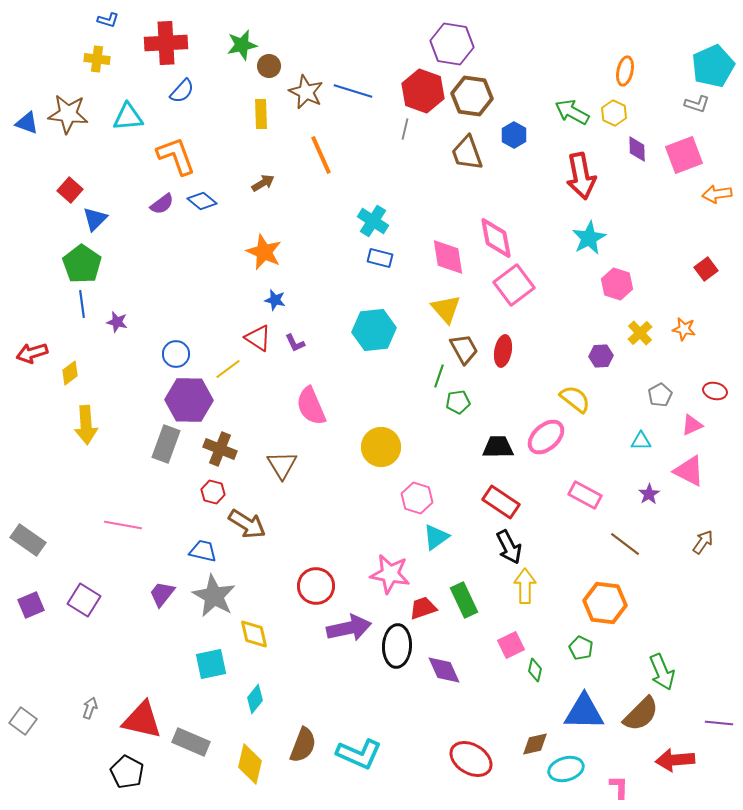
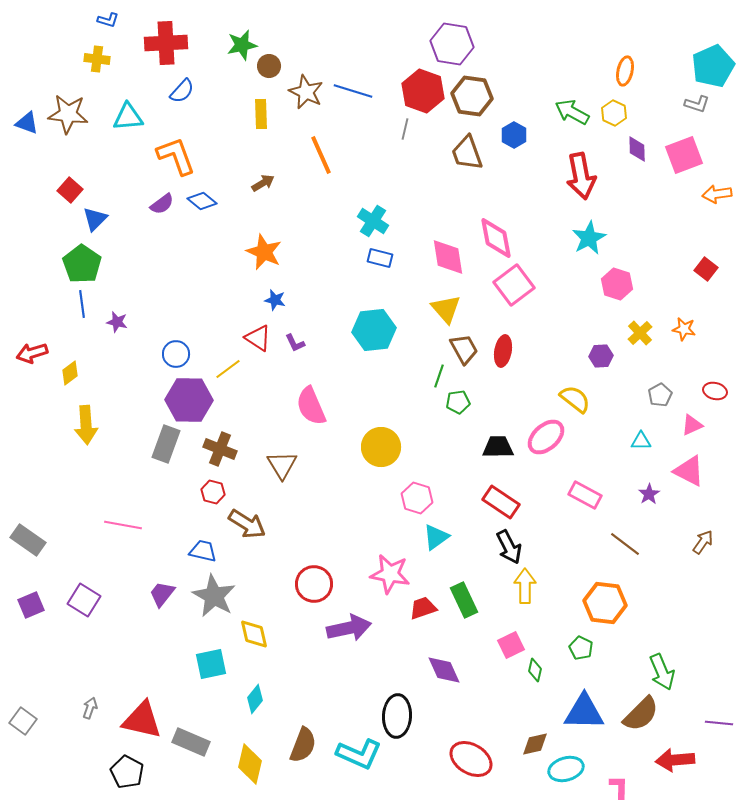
red square at (706, 269): rotated 15 degrees counterclockwise
red circle at (316, 586): moved 2 px left, 2 px up
black ellipse at (397, 646): moved 70 px down
